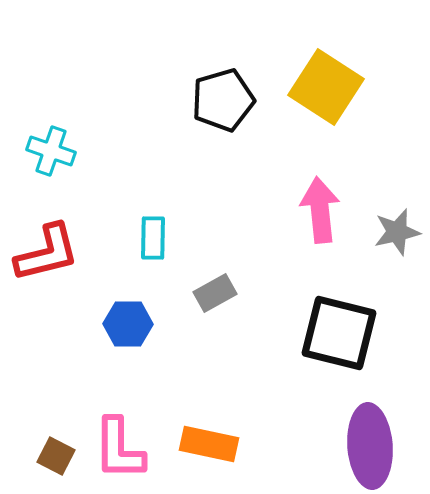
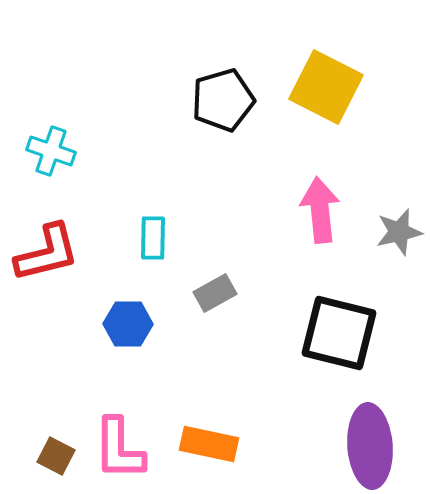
yellow square: rotated 6 degrees counterclockwise
gray star: moved 2 px right
